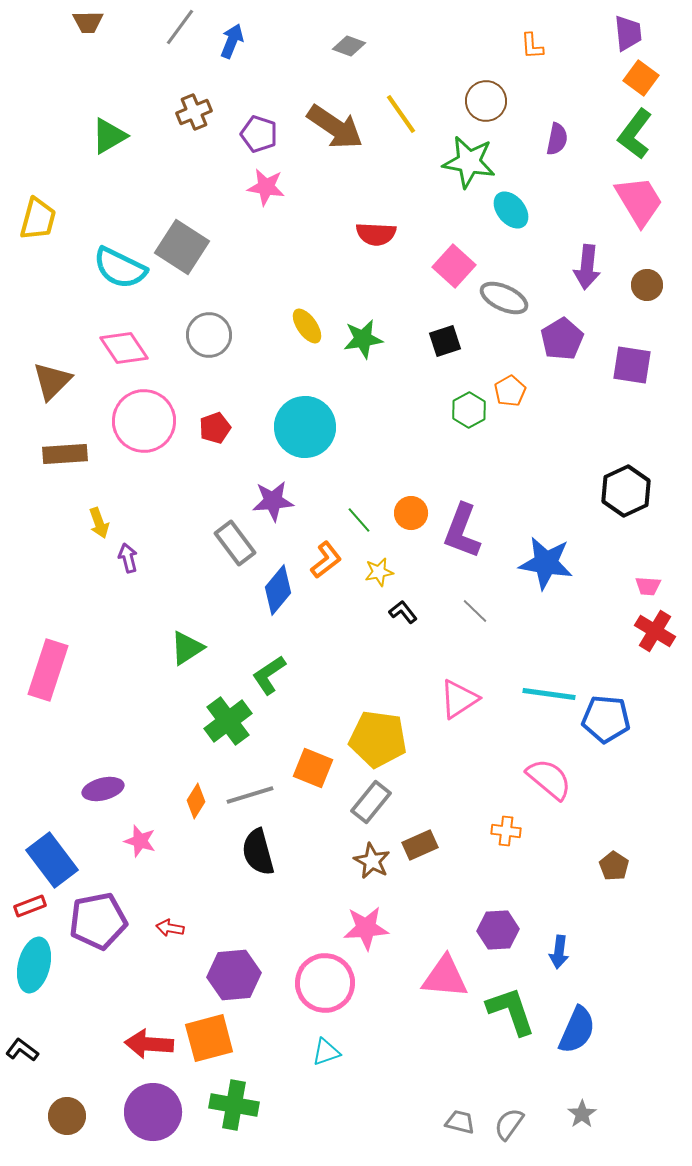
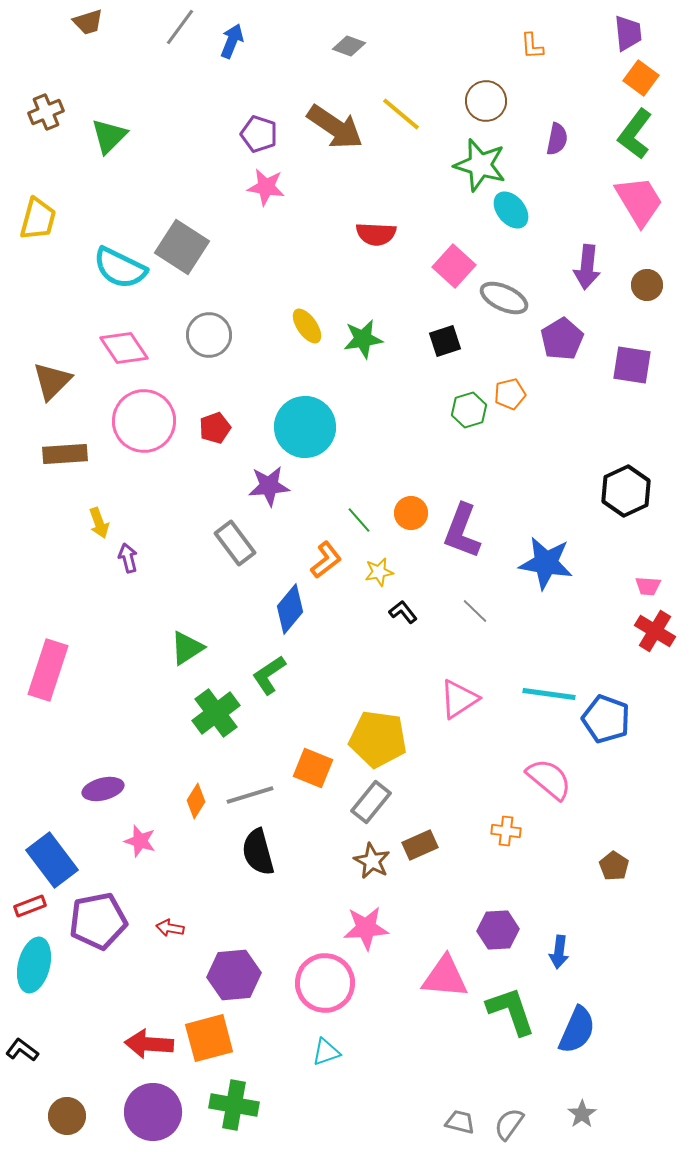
brown trapezoid at (88, 22): rotated 16 degrees counterclockwise
brown cross at (194, 112): moved 148 px left
yellow line at (401, 114): rotated 15 degrees counterclockwise
green triangle at (109, 136): rotated 15 degrees counterclockwise
green star at (469, 162): moved 11 px right, 3 px down; rotated 6 degrees clockwise
orange pentagon at (510, 391): moved 3 px down; rotated 16 degrees clockwise
green hexagon at (469, 410): rotated 12 degrees clockwise
purple star at (273, 501): moved 4 px left, 15 px up
blue diamond at (278, 590): moved 12 px right, 19 px down
blue pentagon at (606, 719): rotated 15 degrees clockwise
green cross at (228, 721): moved 12 px left, 8 px up
